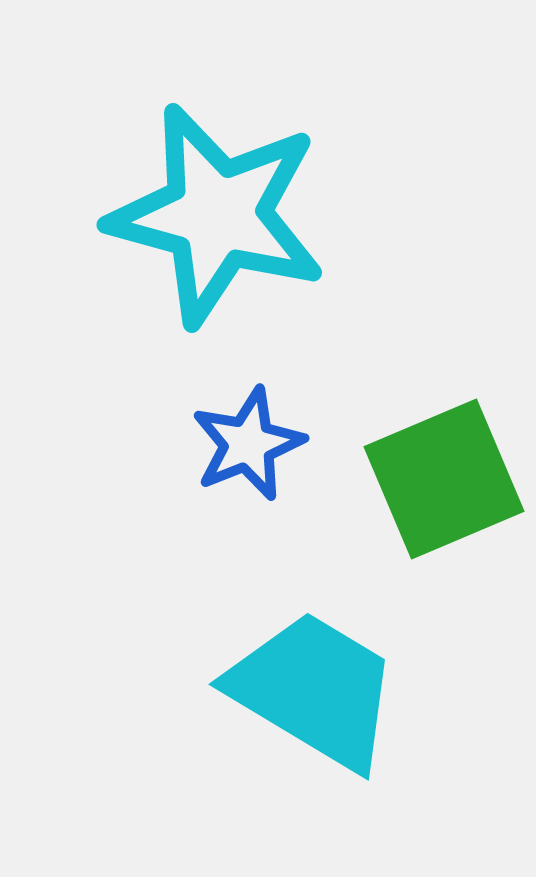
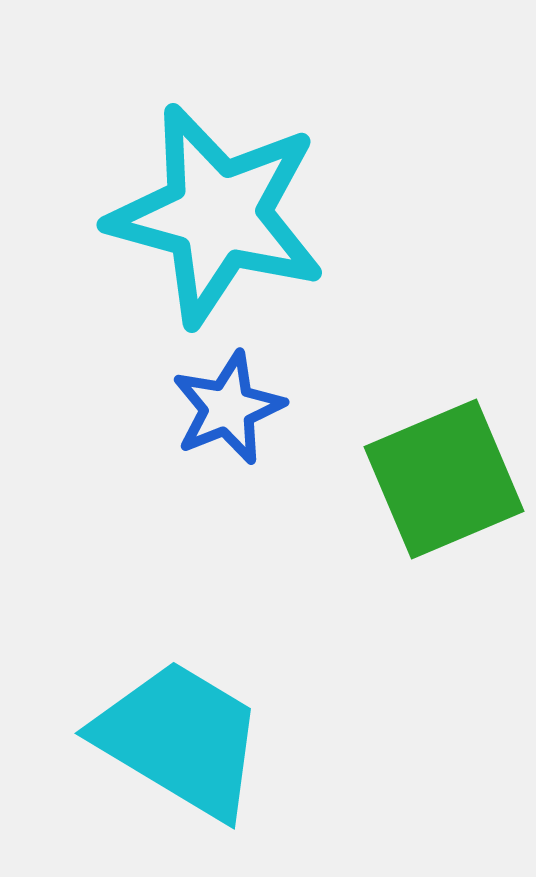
blue star: moved 20 px left, 36 px up
cyan trapezoid: moved 134 px left, 49 px down
